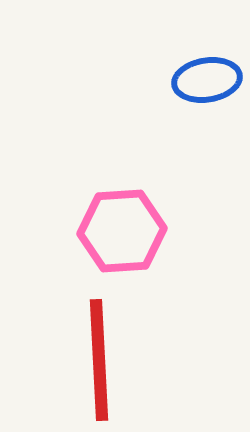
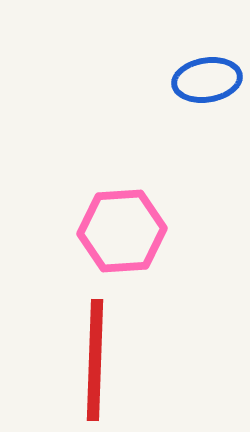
red line: moved 4 px left; rotated 5 degrees clockwise
